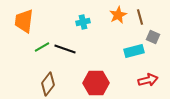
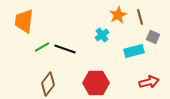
cyan cross: moved 19 px right, 13 px down; rotated 24 degrees counterclockwise
red arrow: moved 1 px right, 2 px down
